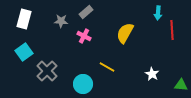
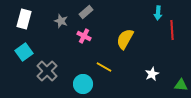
gray star: rotated 16 degrees clockwise
yellow semicircle: moved 6 px down
yellow line: moved 3 px left
white star: rotated 16 degrees clockwise
